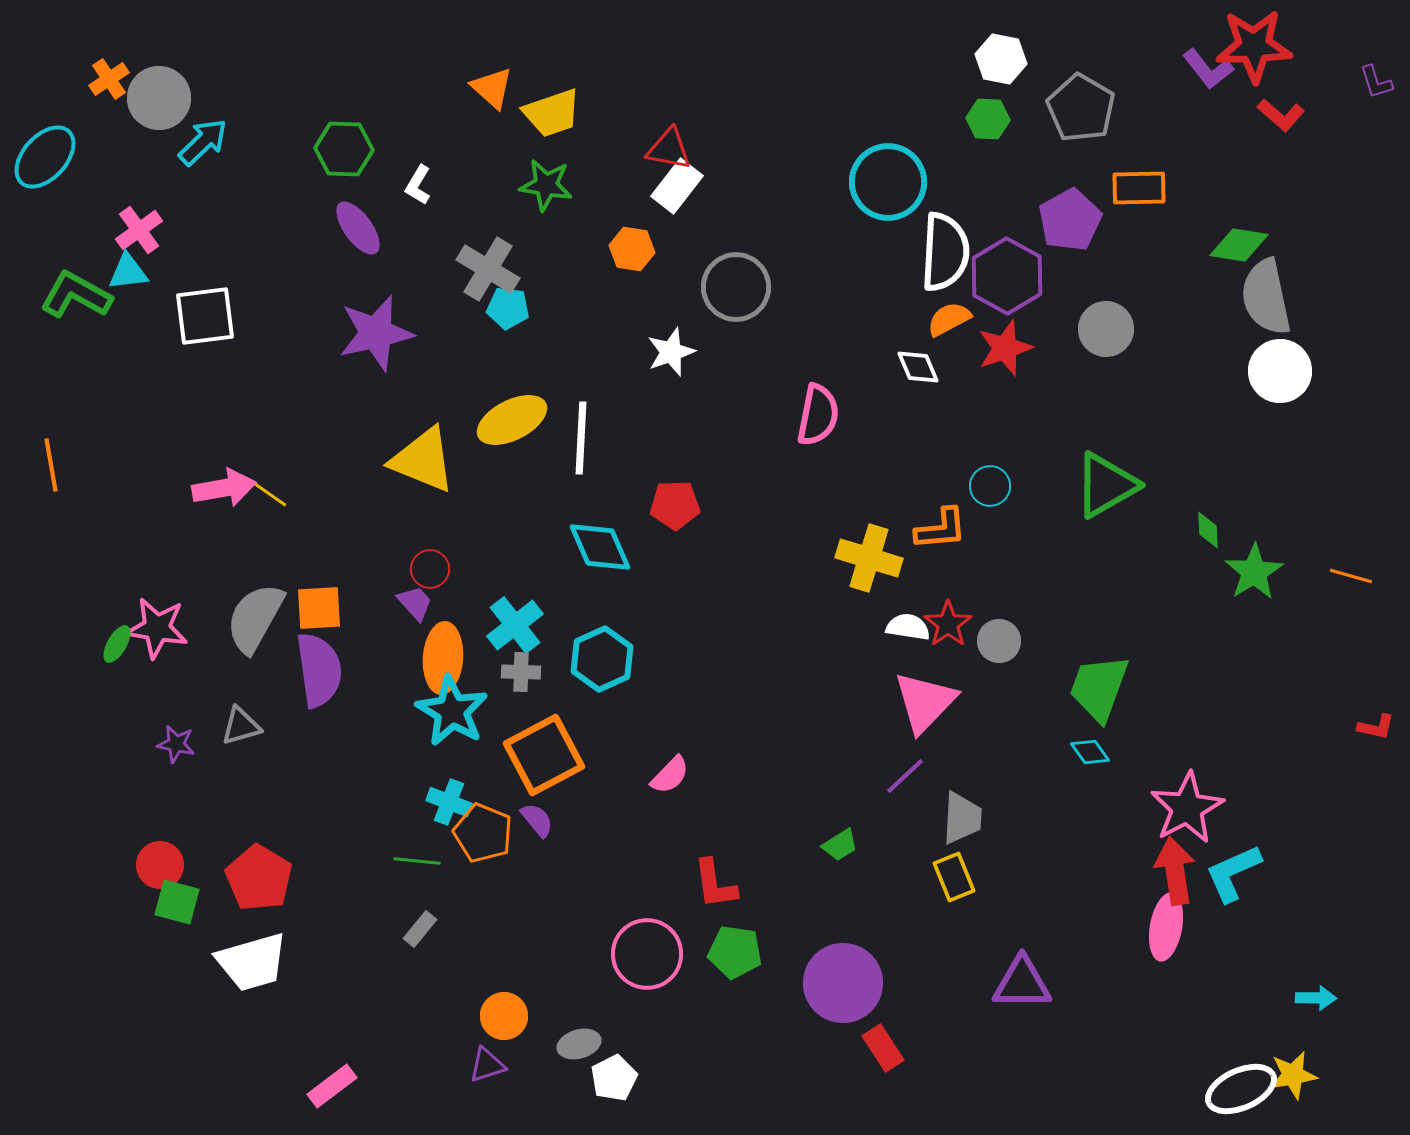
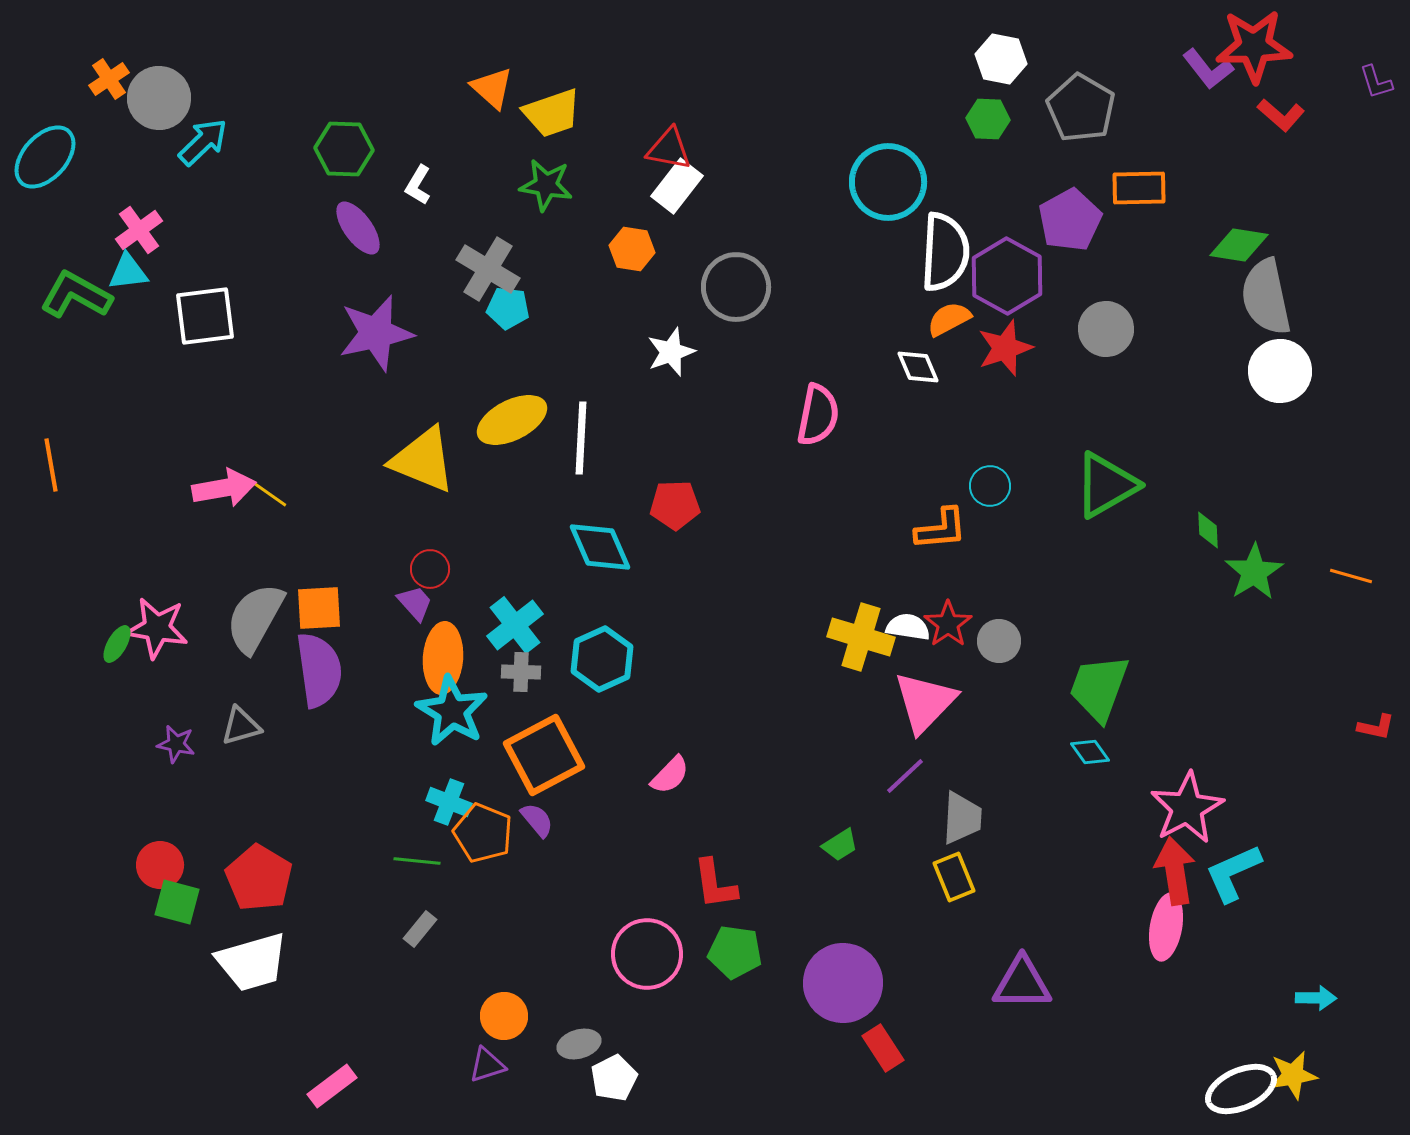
yellow cross at (869, 558): moved 8 px left, 79 px down
